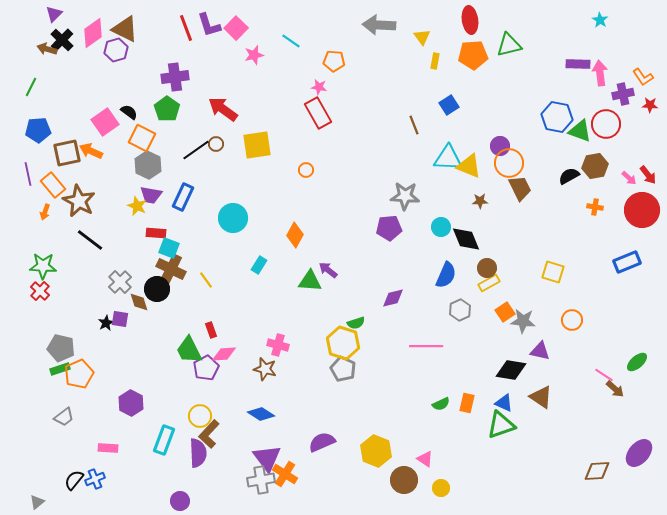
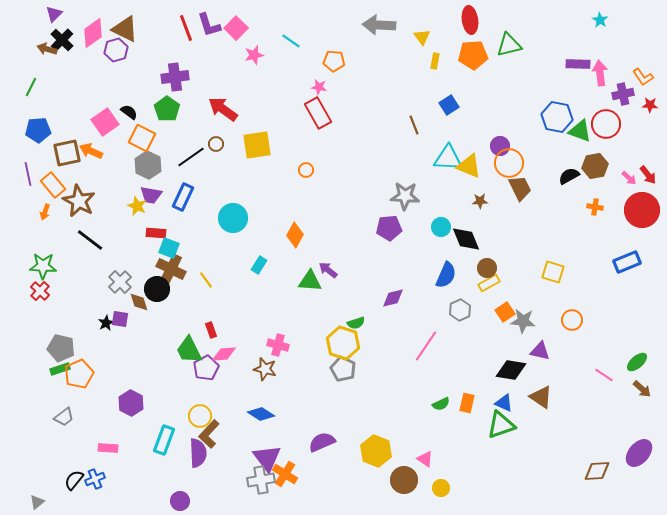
black line at (196, 150): moved 5 px left, 7 px down
pink line at (426, 346): rotated 56 degrees counterclockwise
brown arrow at (615, 389): moved 27 px right
